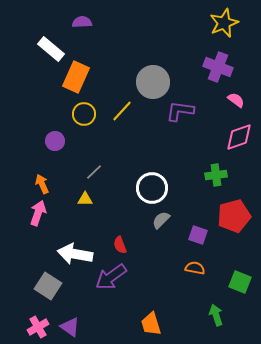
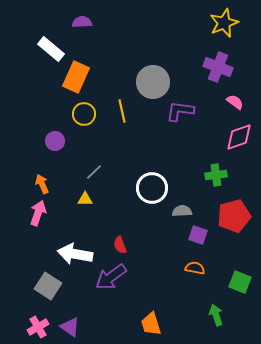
pink semicircle: moved 1 px left, 2 px down
yellow line: rotated 55 degrees counterclockwise
gray semicircle: moved 21 px right, 9 px up; rotated 42 degrees clockwise
